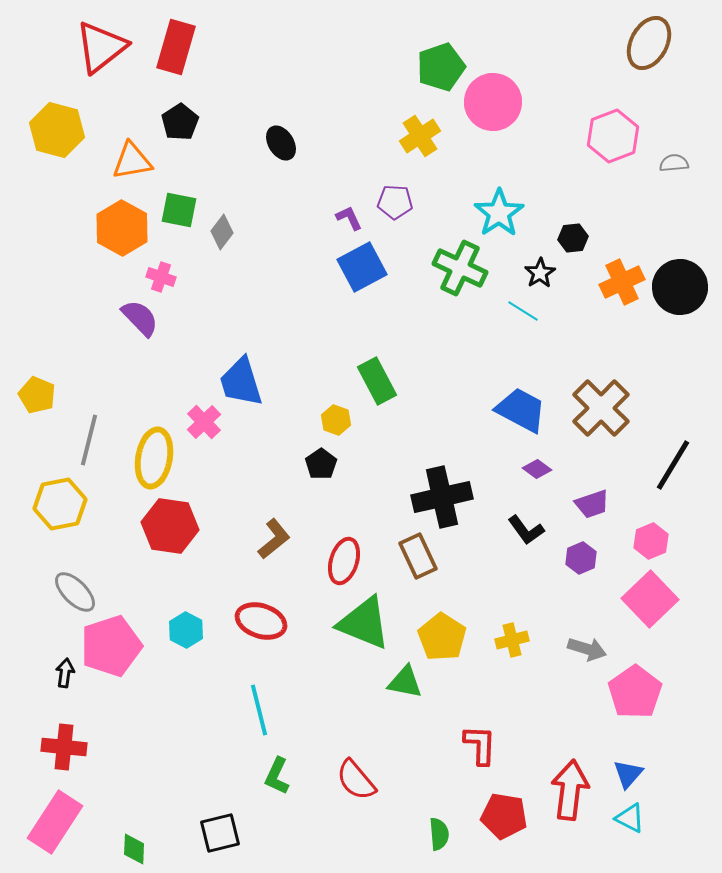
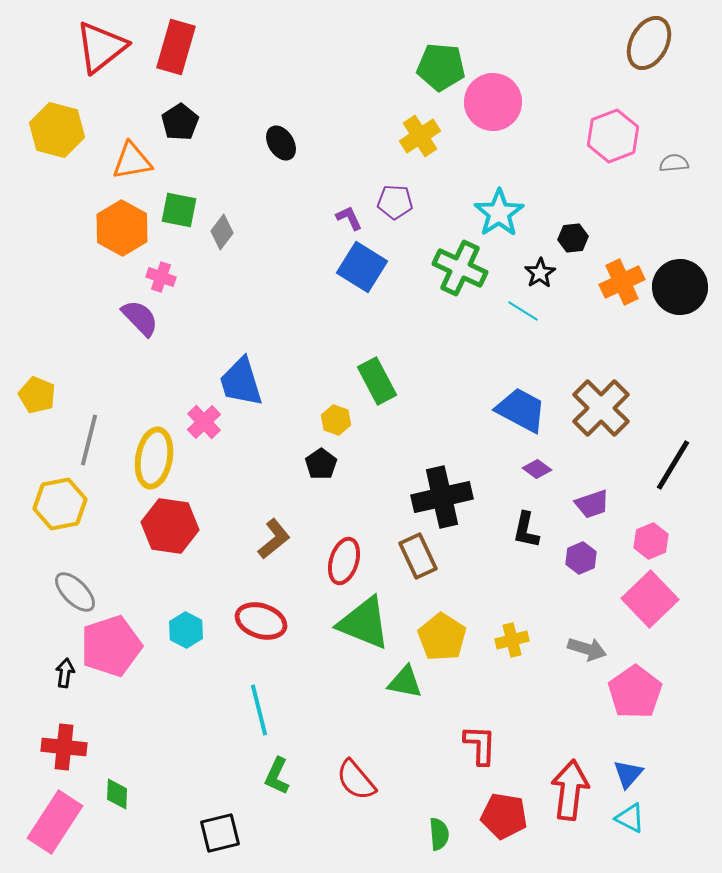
green pentagon at (441, 67): rotated 24 degrees clockwise
blue square at (362, 267): rotated 30 degrees counterclockwise
black L-shape at (526, 530): rotated 48 degrees clockwise
green diamond at (134, 849): moved 17 px left, 55 px up
